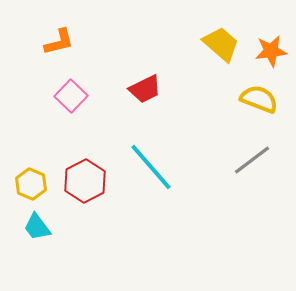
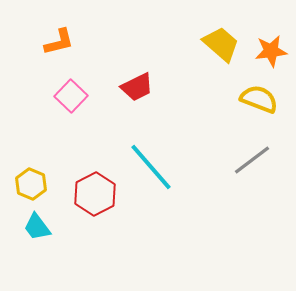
red trapezoid: moved 8 px left, 2 px up
red hexagon: moved 10 px right, 13 px down
